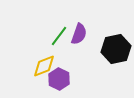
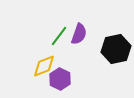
purple hexagon: moved 1 px right
